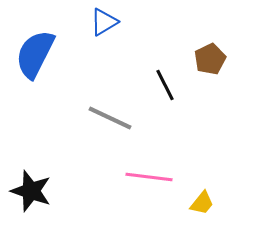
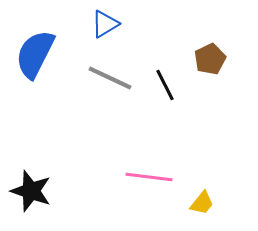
blue triangle: moved 1 px right, 2 px down
gray line: moved 40 px up
